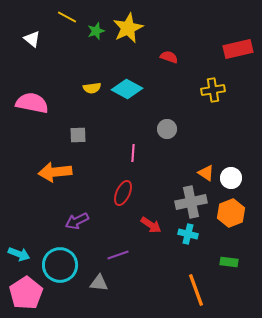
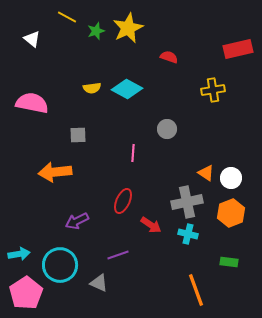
red ellipse: moved 8 px down
gray cross: moved 4 px left
cyan arrow: rotated 30 degrees counterclockwise
gray triangle: rotated 18 degrees clockwise
